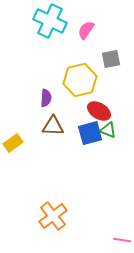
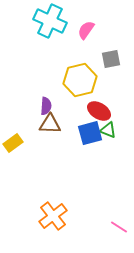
purple semicircle: moved 8 px down
brown triangle: moved 3 px left, 2 px up
pink line: moved 3 px left, 13 px up; rotated 24 degrees clockwise
